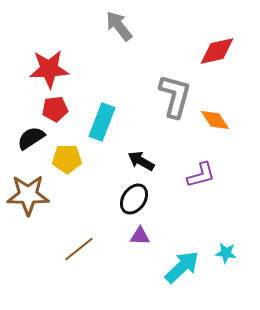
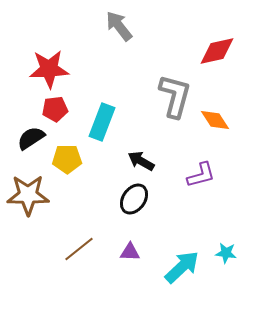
purple triangle: moved 10 px left, 16 px down
